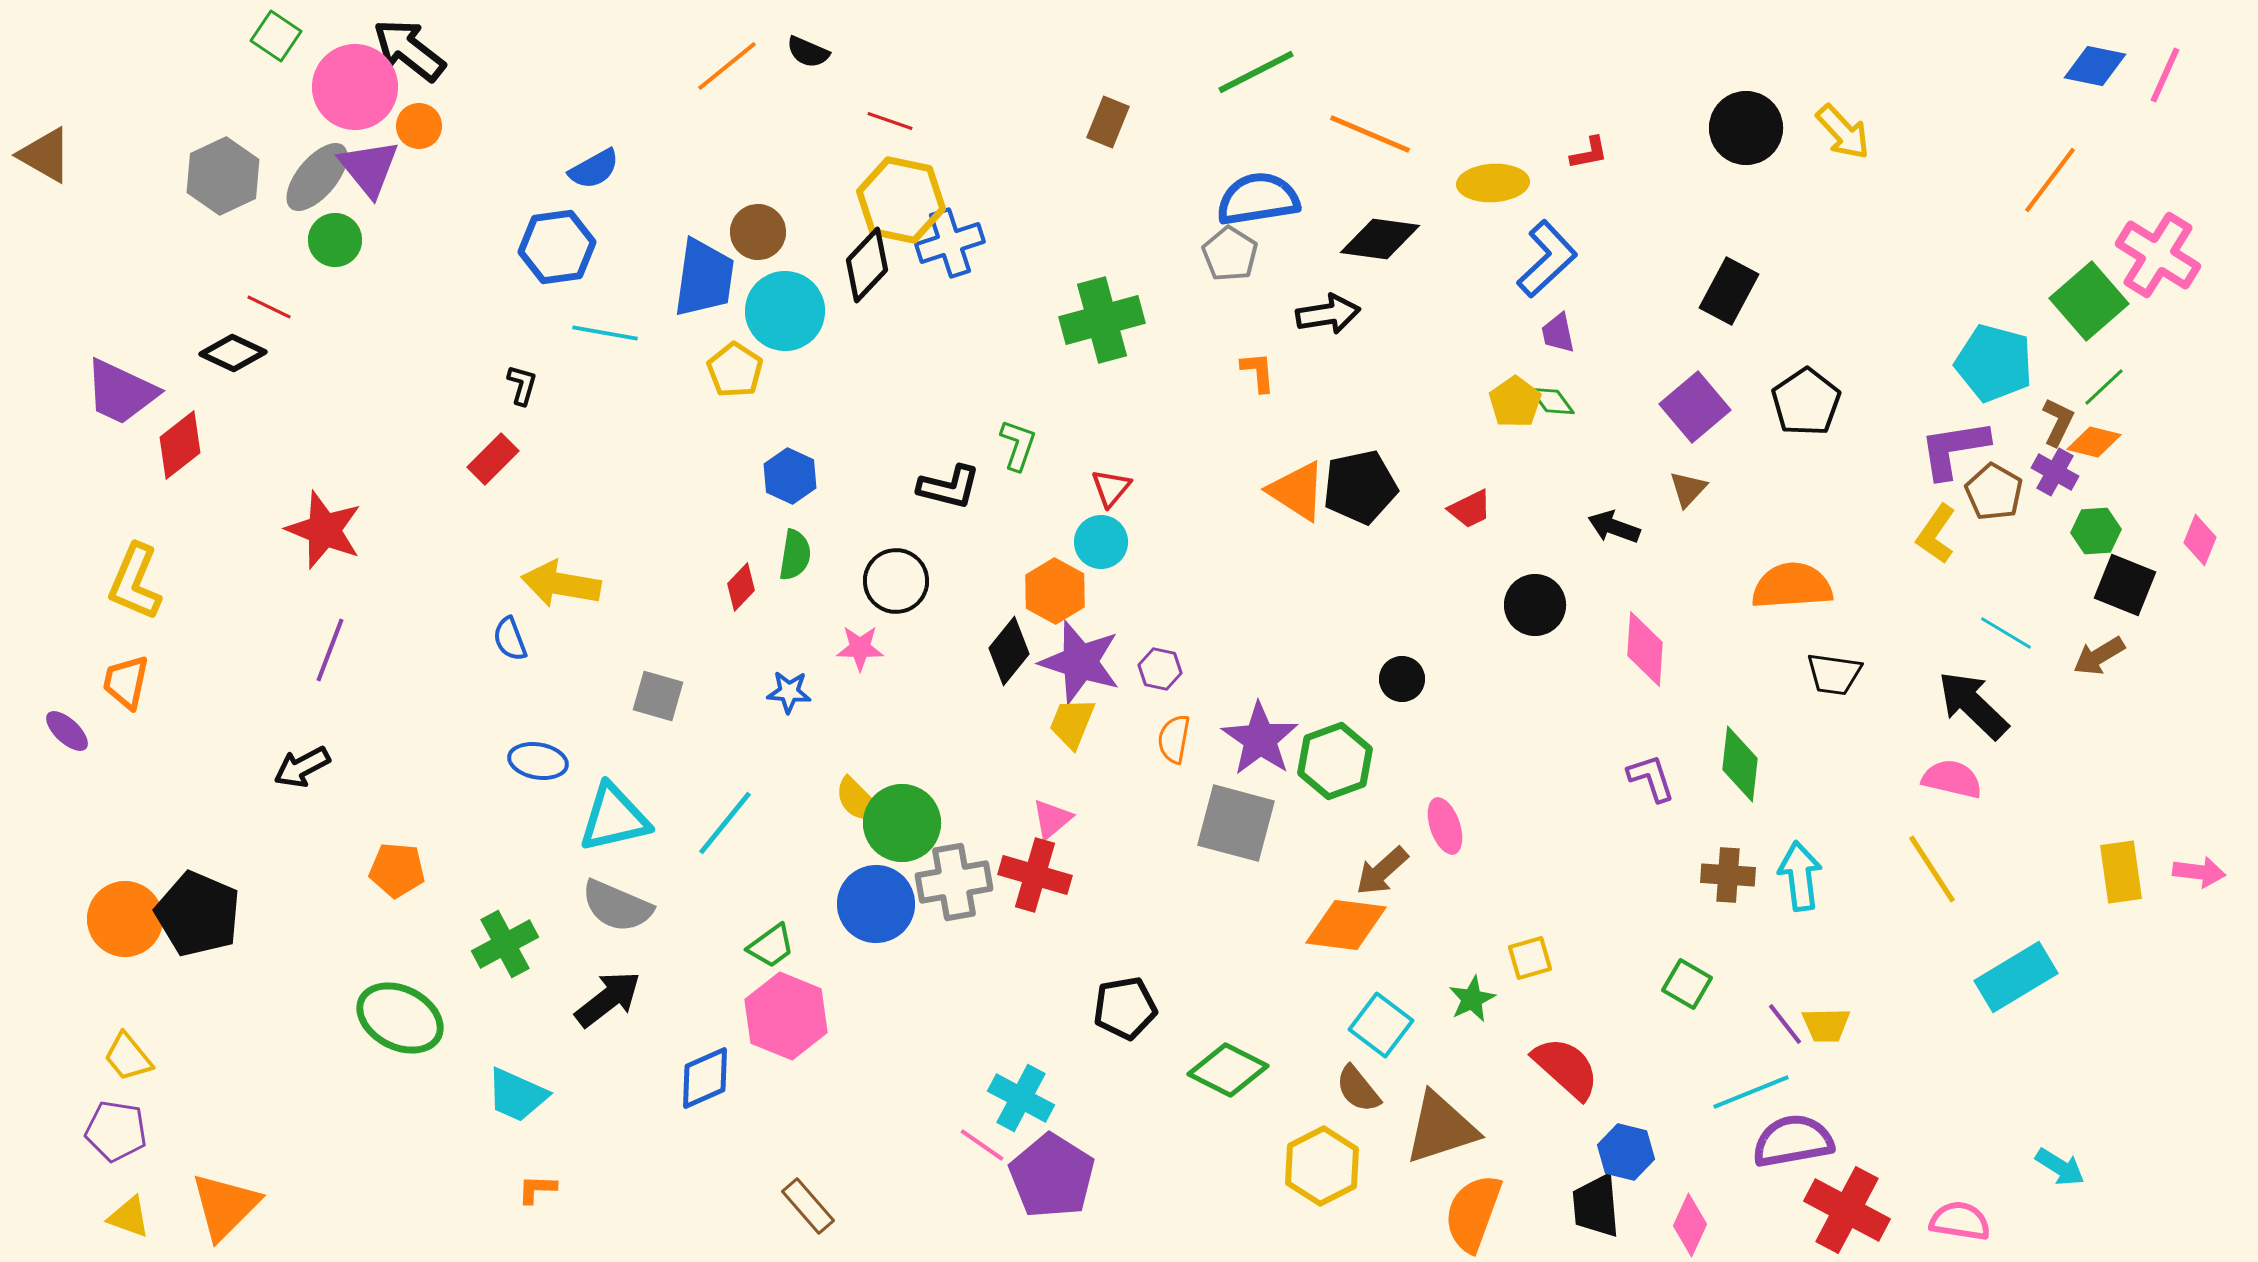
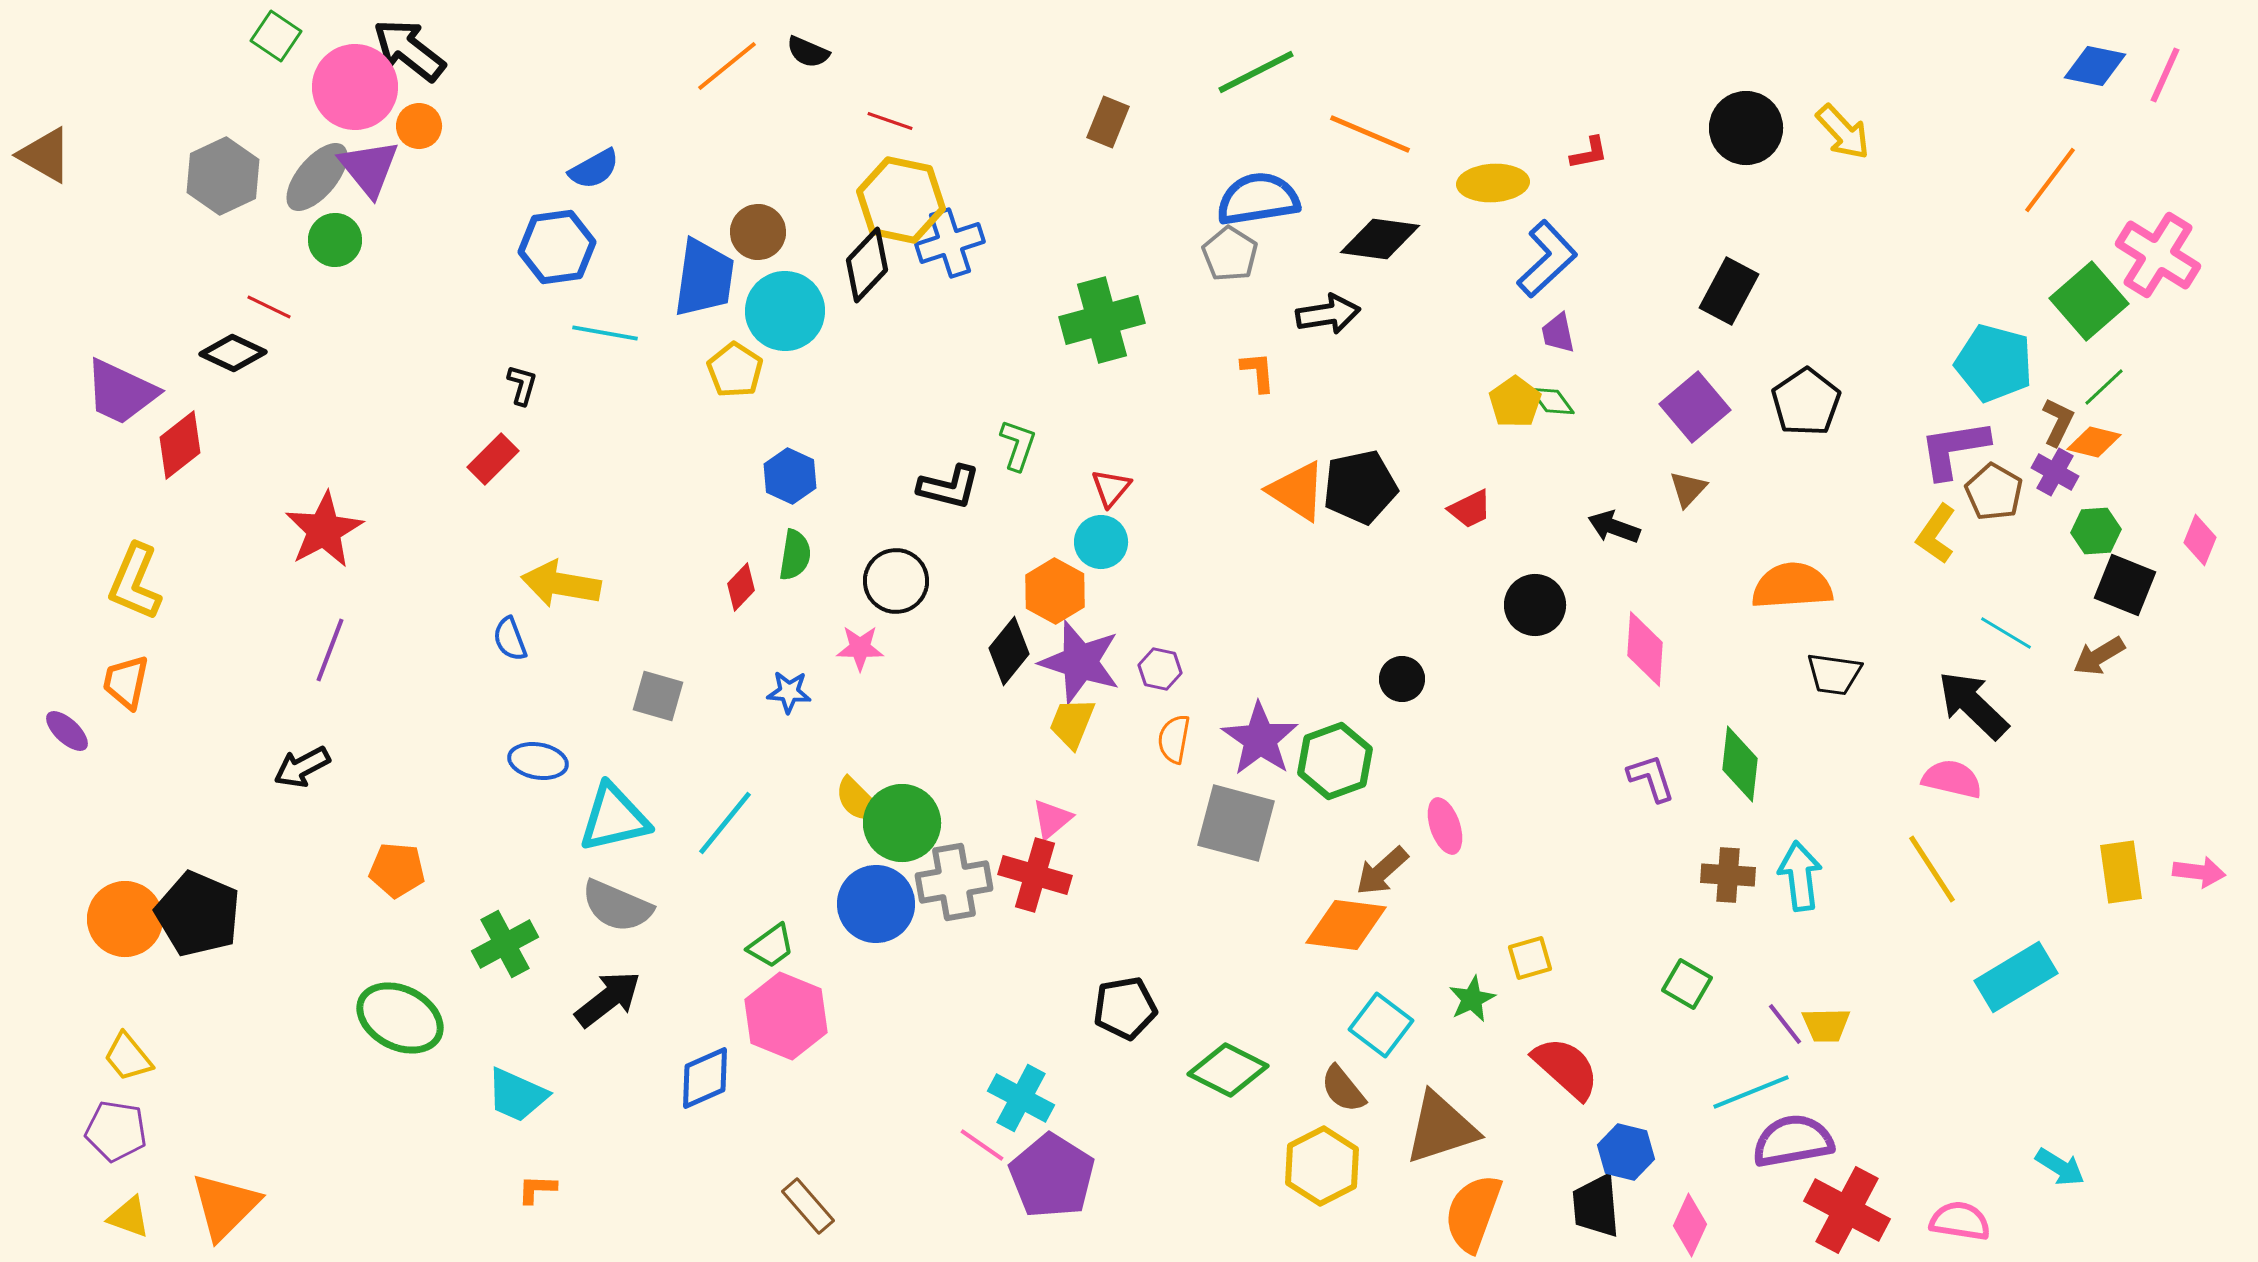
red star at (324, 530): rotated 22 degrees clockwise
brown semicircle at (1358, 1089): moved 15 px left
